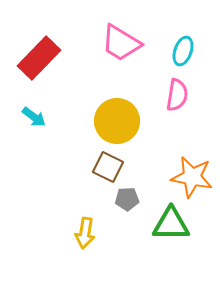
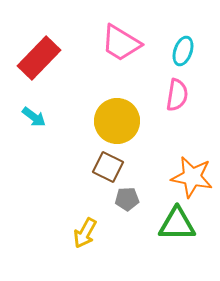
green triangle: moved 6 px right
yellow arrow: rotated 20 degrees clockwise
